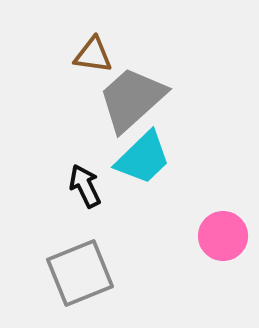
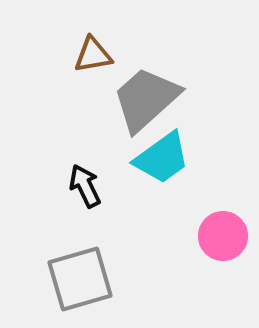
brown triangle: rotated 18 degrees counterclockwise
gray trapezoid: moved 14 px right
cyan trapezoid: moved 19 px right; rotated 8 degrees clockwise
gray square: moved 6 px down; rotated 6 degrees clockwise
